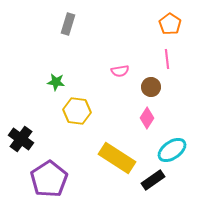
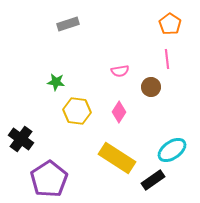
gray rectangle: rotated 55 degrees clockwise
pink diamond: moved 28 px left, 6 px up
